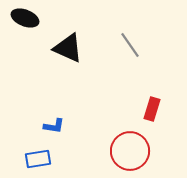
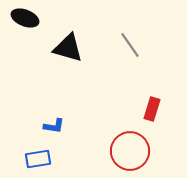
black triangle: rotated 8 degrees counterclockwise
